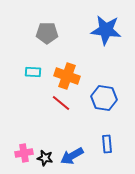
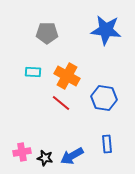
orange cross: rotated 10 degrees clockwise
pink cross: moved 2 px left, 1 px up
